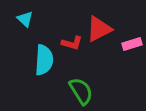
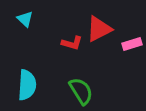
cyan semicircle: moved 17 px left, 25 px down
